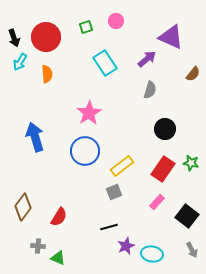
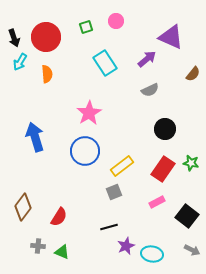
gray semicircle: rotated 48 degrees clockwise
pink rectangle: rotated 21 degrees clockwise
gray arrow: rotated 35 degrees counterclockwise
green triangle: moved 4 px right, 6 px up
